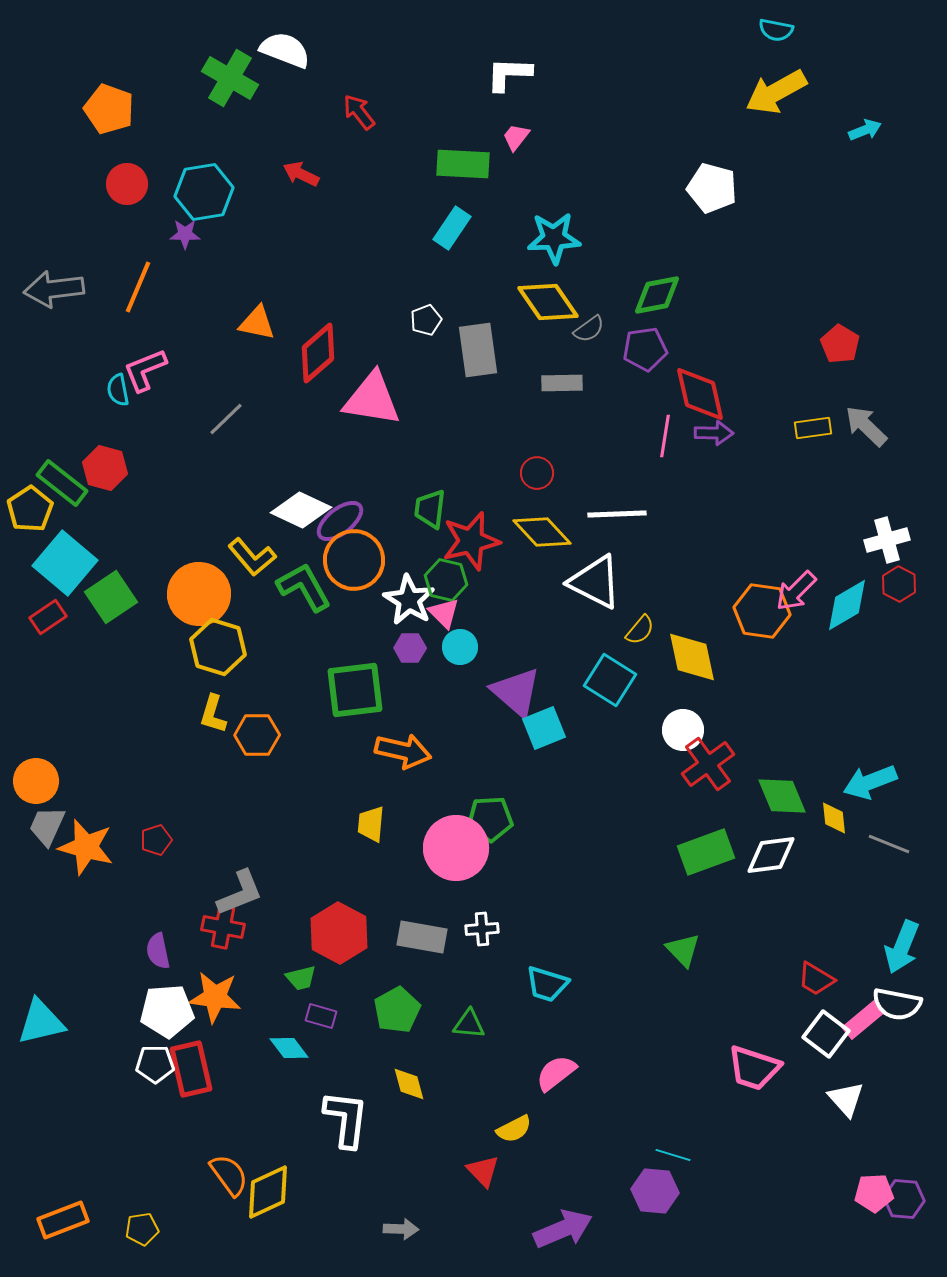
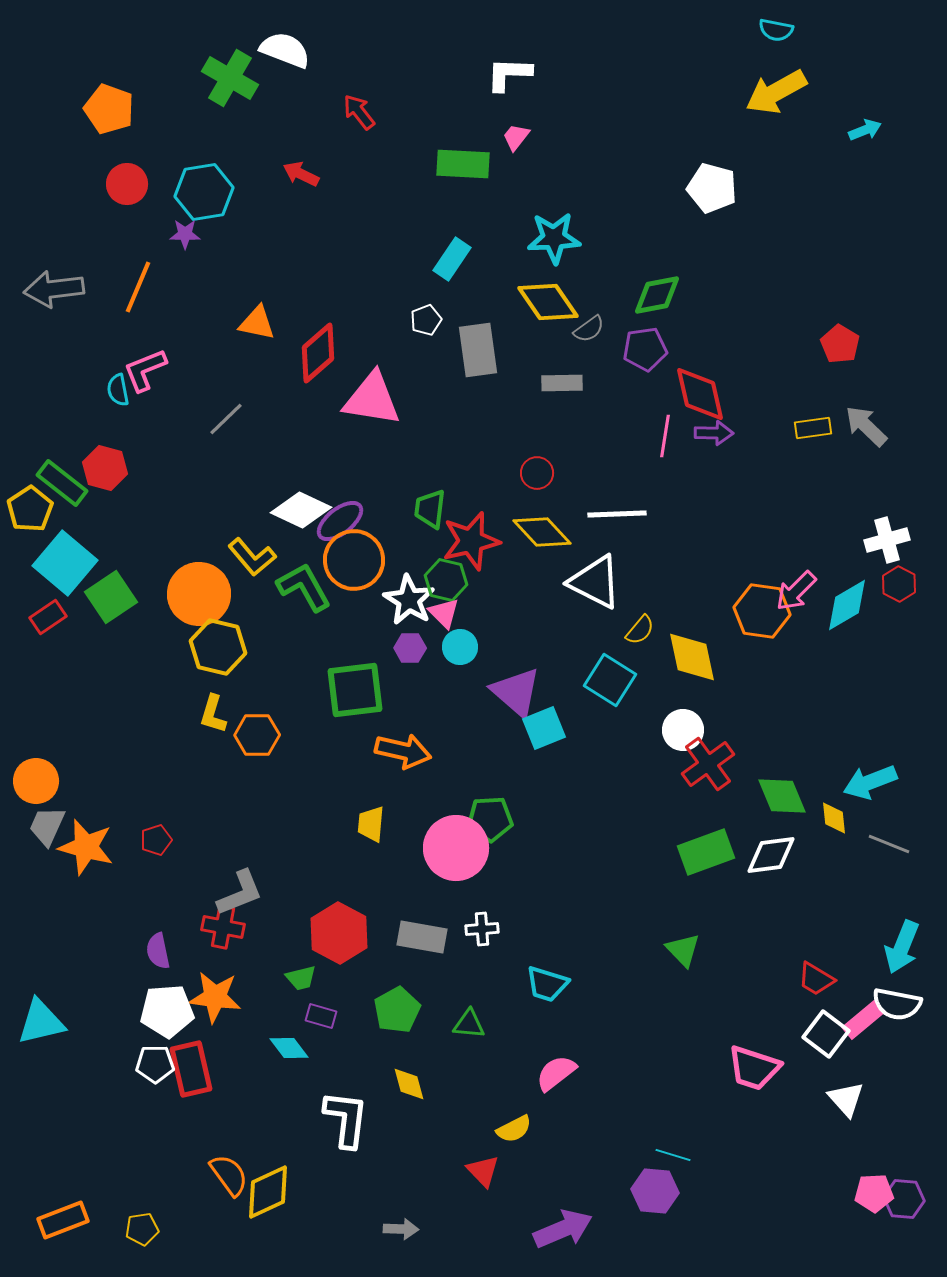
cyan rectangle at (452, 228): moved 31 px down
yellow hexagon at (218, 647): rotated 4 degrees counterclockwise
